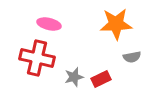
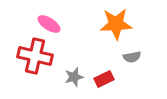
pink ellipse: rotated 20 degrees clockwise
red cross: moved 2 px left, 2 px up
red rectangle: moved 3 px right
